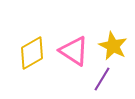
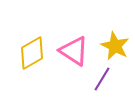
yellow star: moved 2 px right
